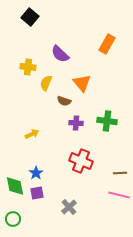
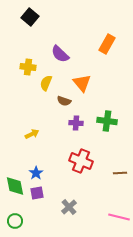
pink line: moved 22 px down
green circle: moved 2 px right, 2 px down
